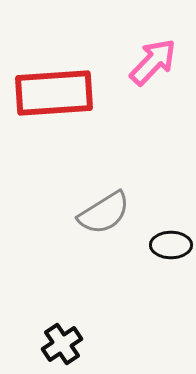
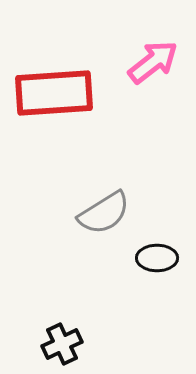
pink arrow: rotated 8 degrees clockwise
black ellipse: moved 14 px left, 13 px down
black cross: rotated 9 degrees clockwise
